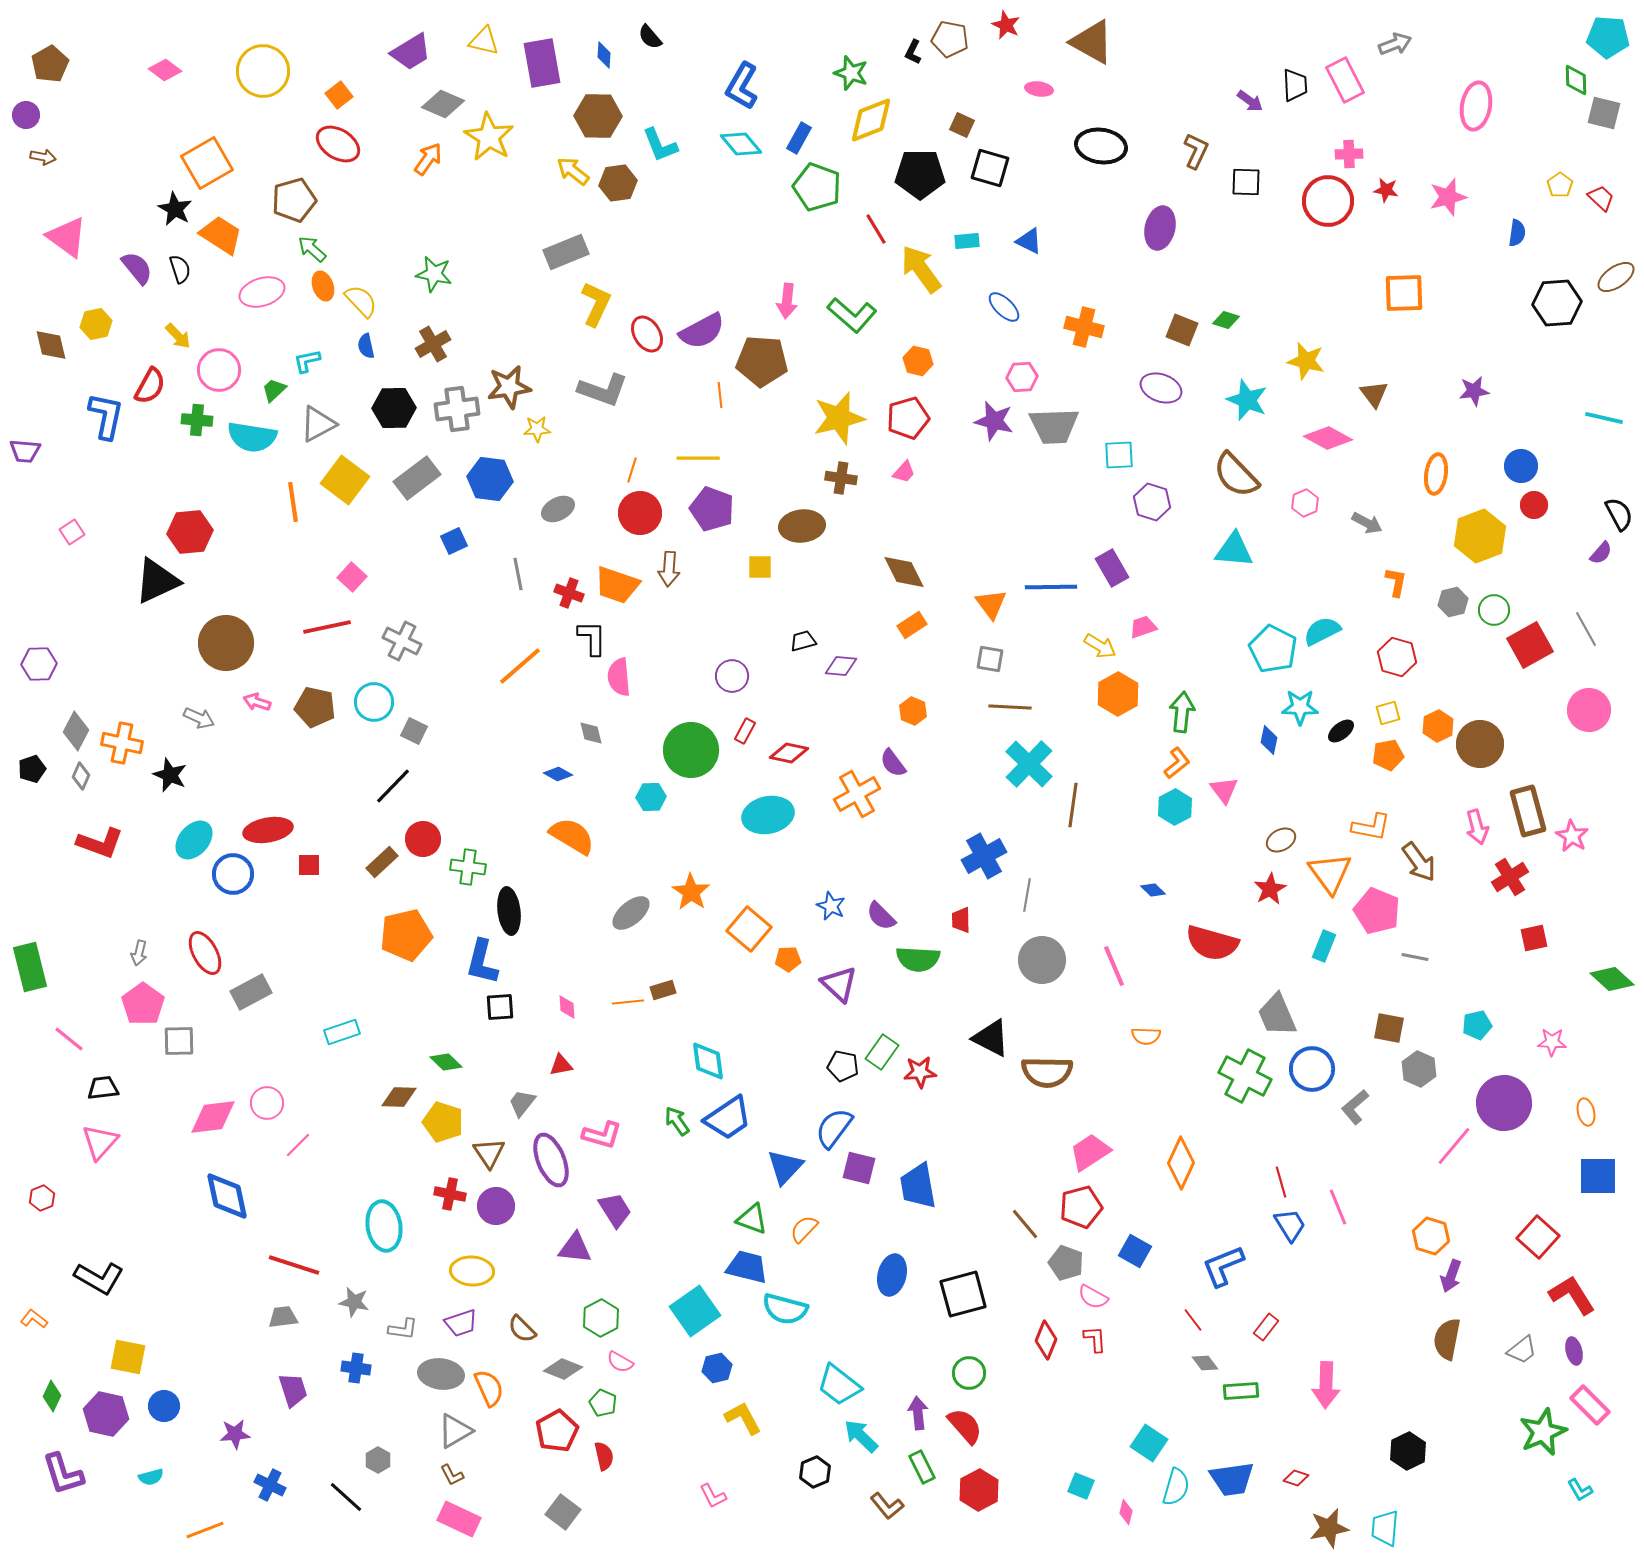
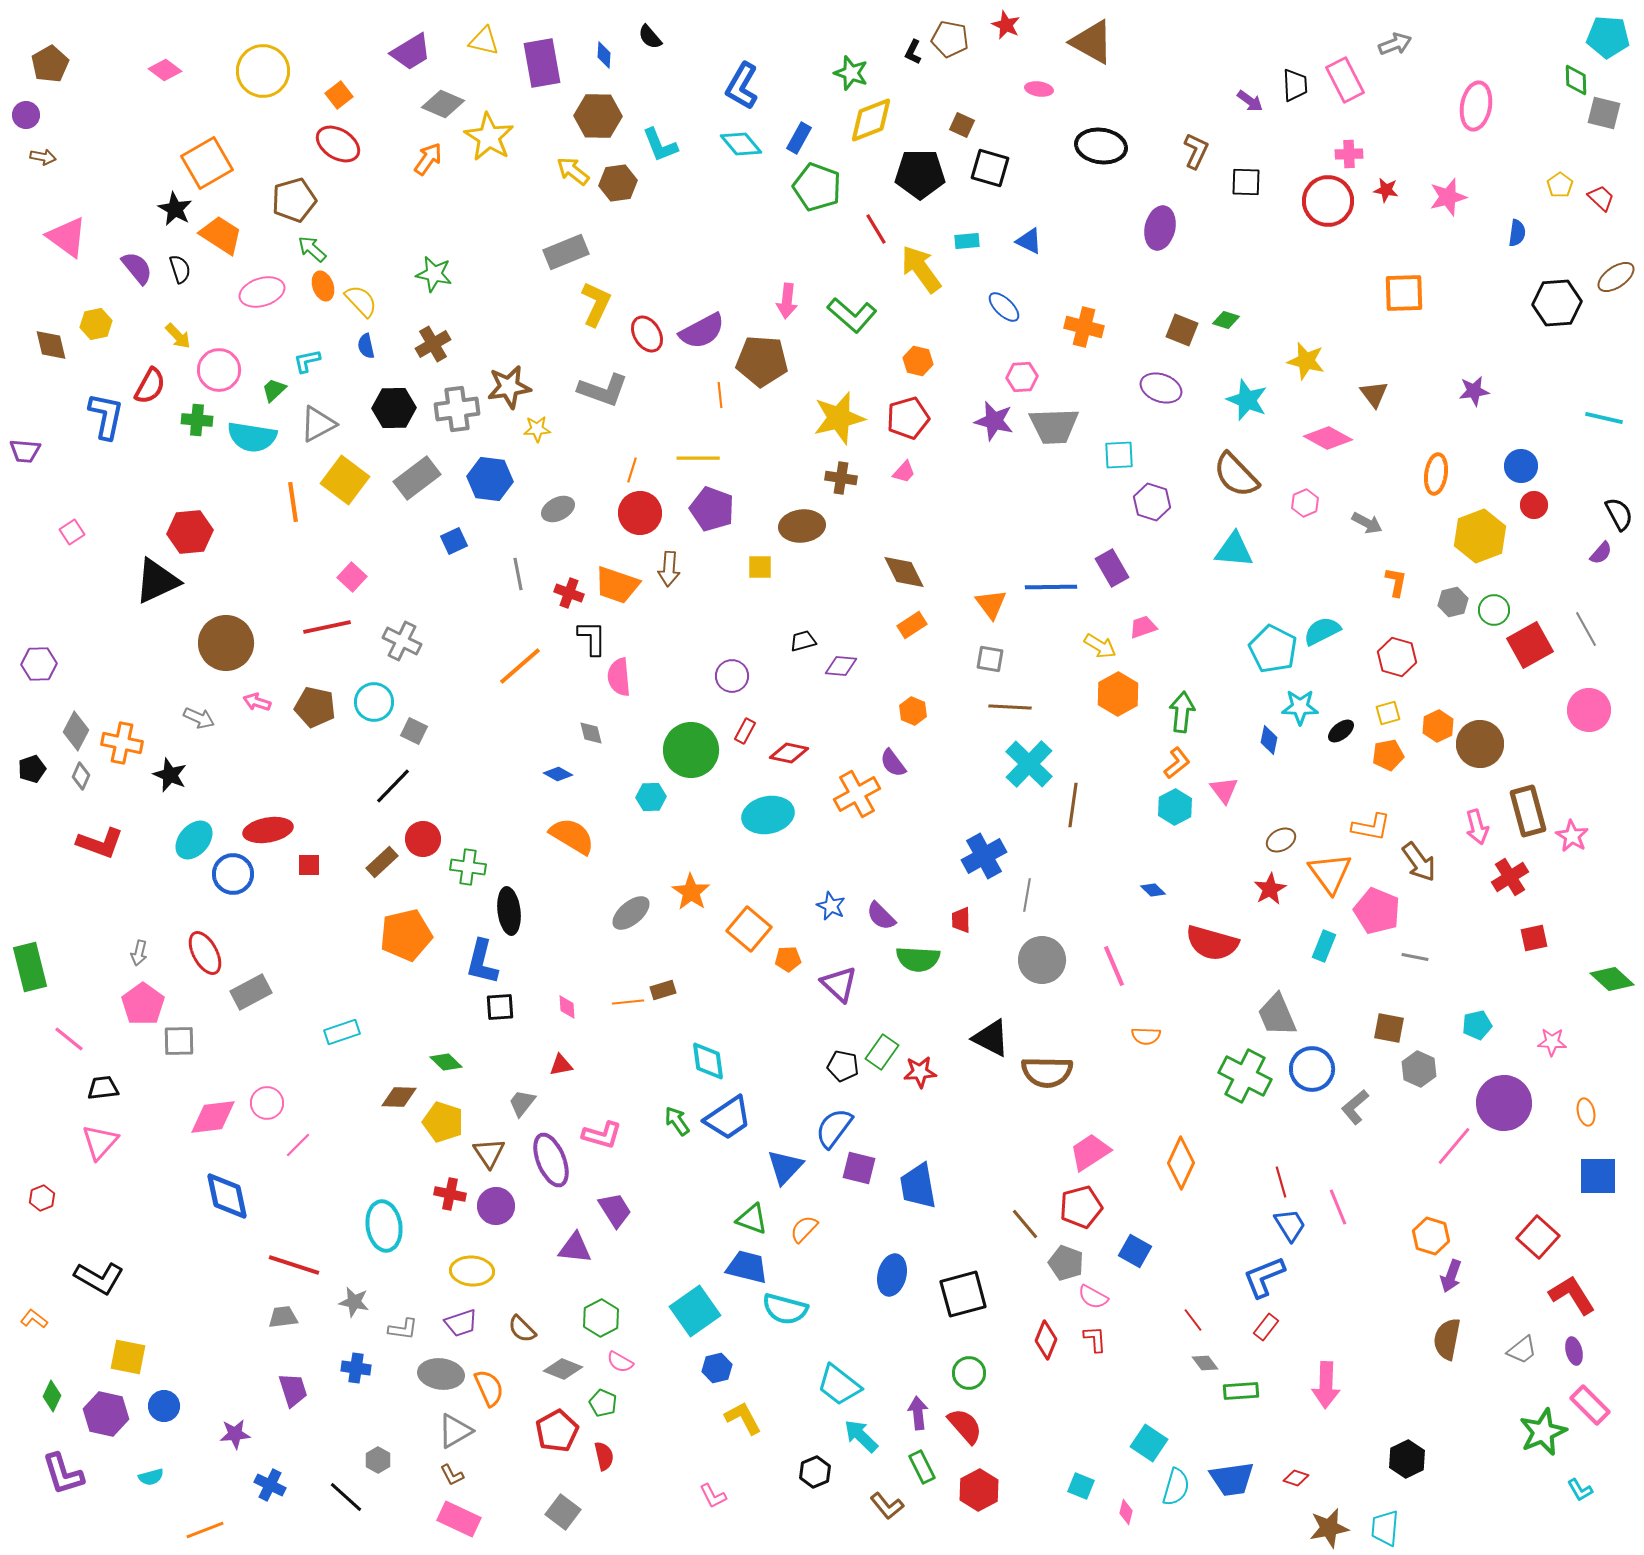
blue L-shape at (1223, 1266): moved 41 px right, 11 px down
black hexagon at (1408, 1451): moved 1 px left, 8 px down
